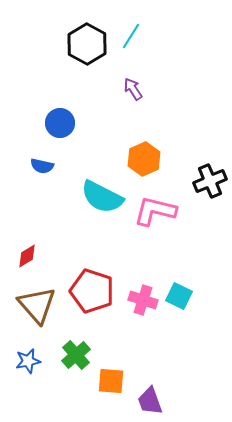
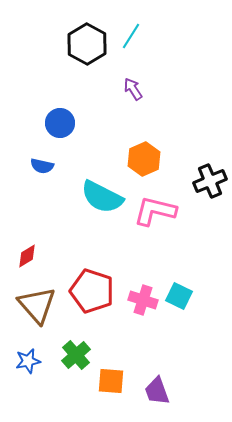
purple trapezoid: moved 7 px right, 10 px up
